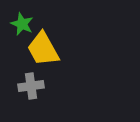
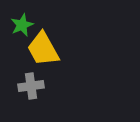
green star: moved 1 px down; rotated 25 degrees clockwise
